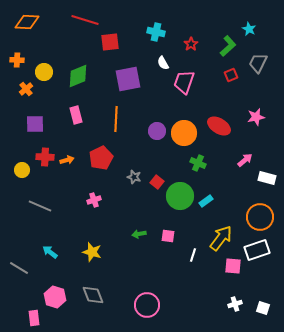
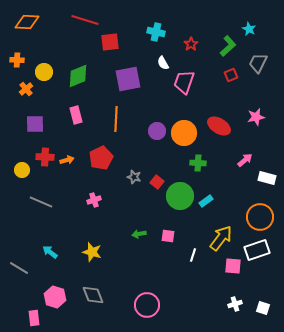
green cross at (198, 163): rotated 21 degrees counterclockwise
gray line at (40, 206): moved 1 px right, 4 px up
